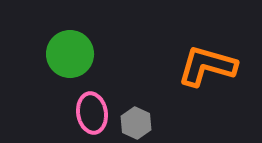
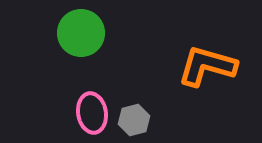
green circle: moved 11 px right, 21 px up
gray hexagon: moved 2 px left, 3 px up; rotated 20 degrees clockwise
